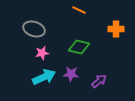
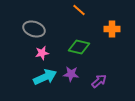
orange line: rotated 16 degrees clockwise
orange cross: moved 4 px left
cyan arrow: moved 1 px right
